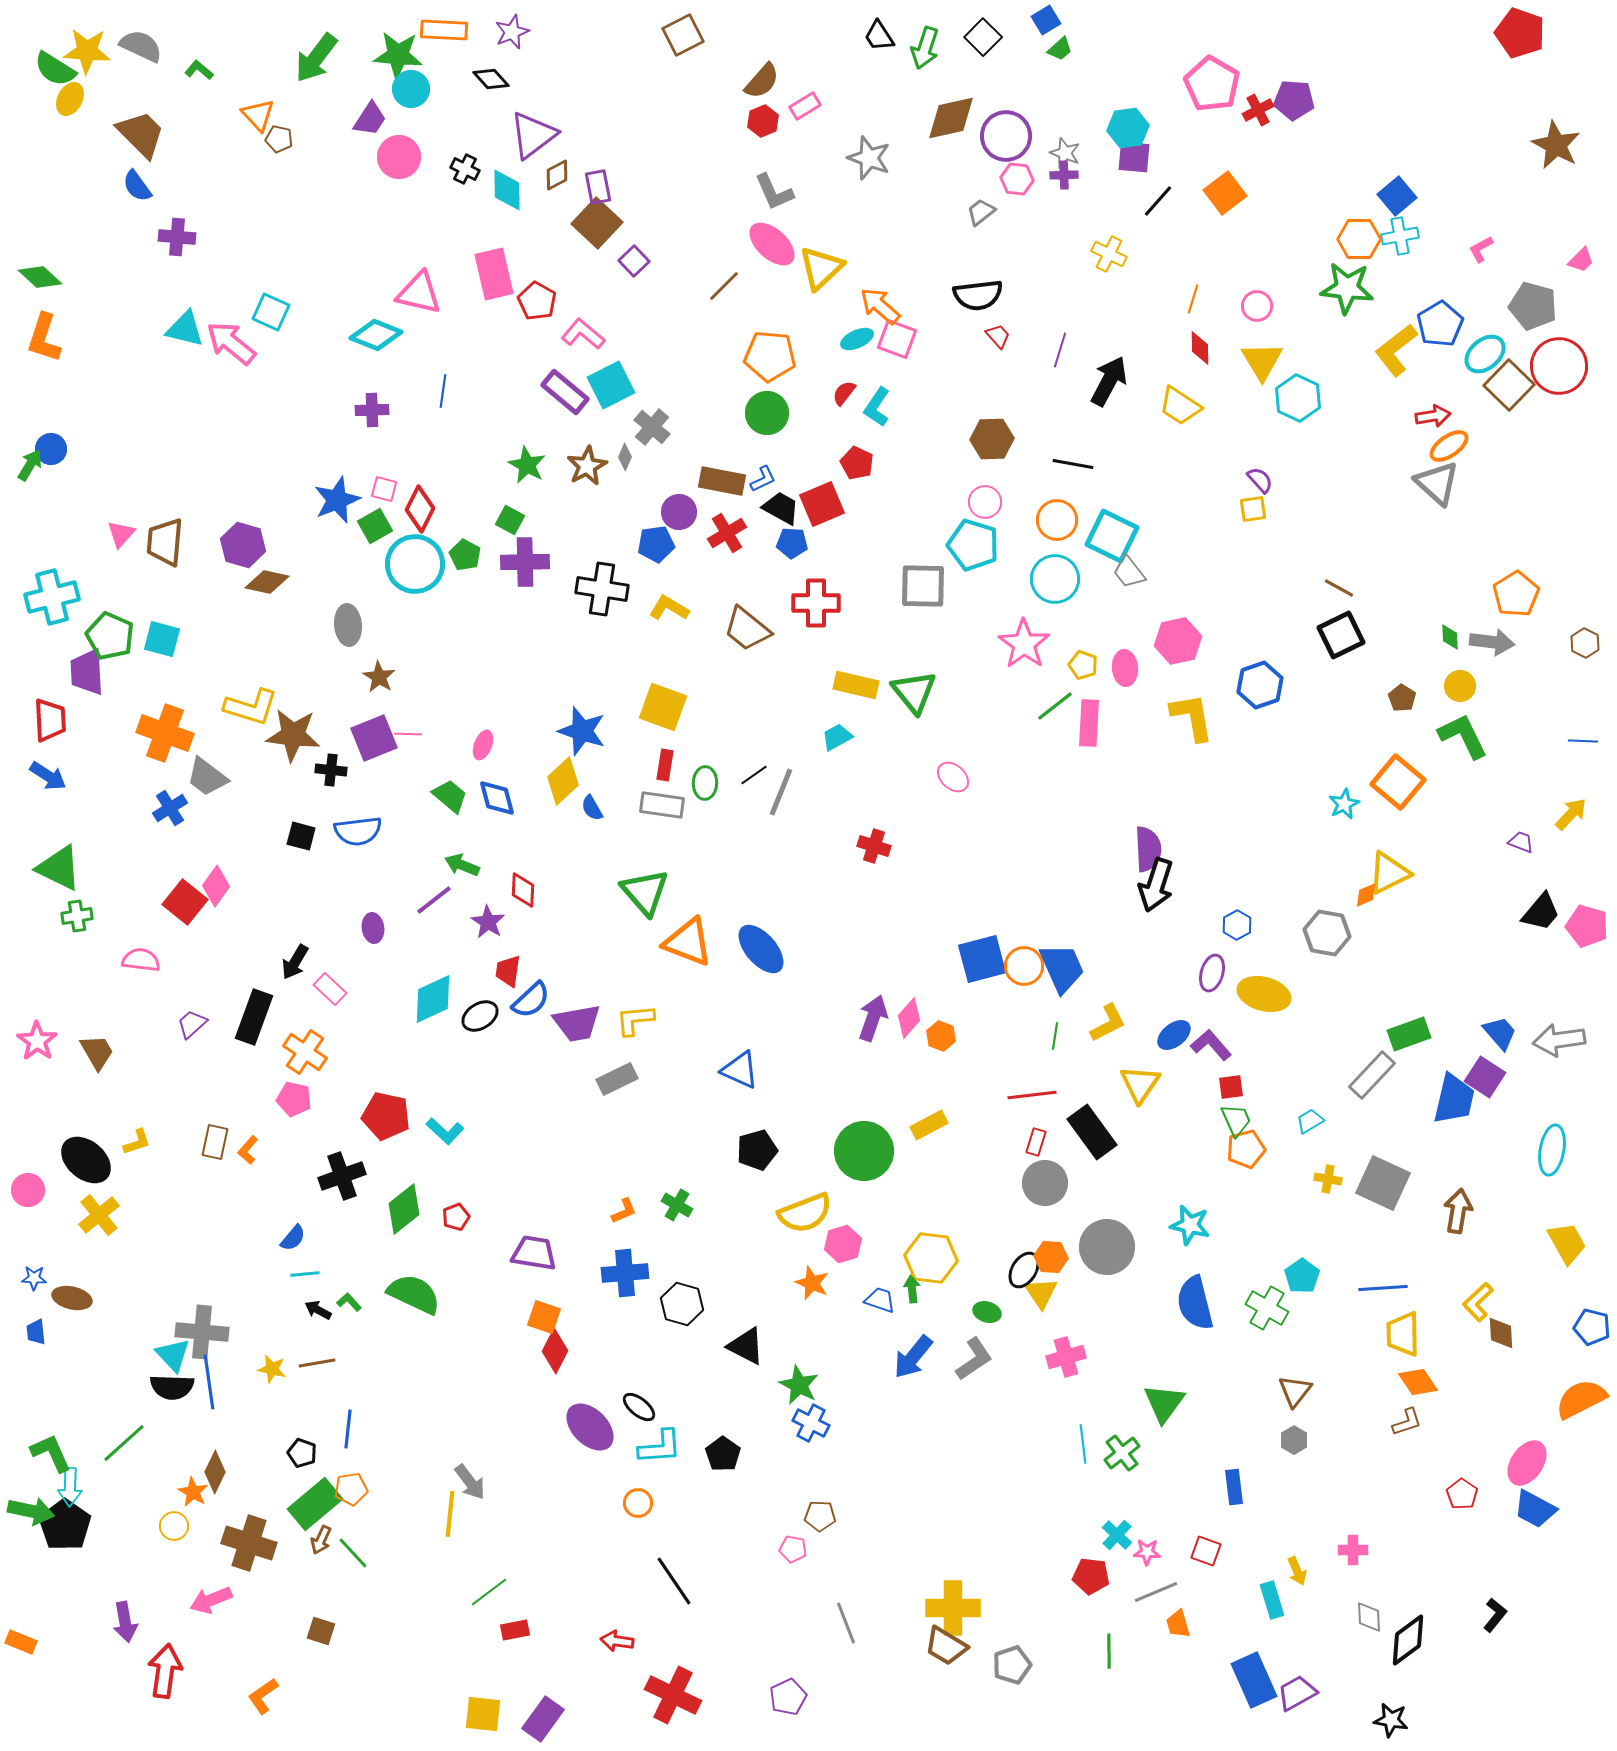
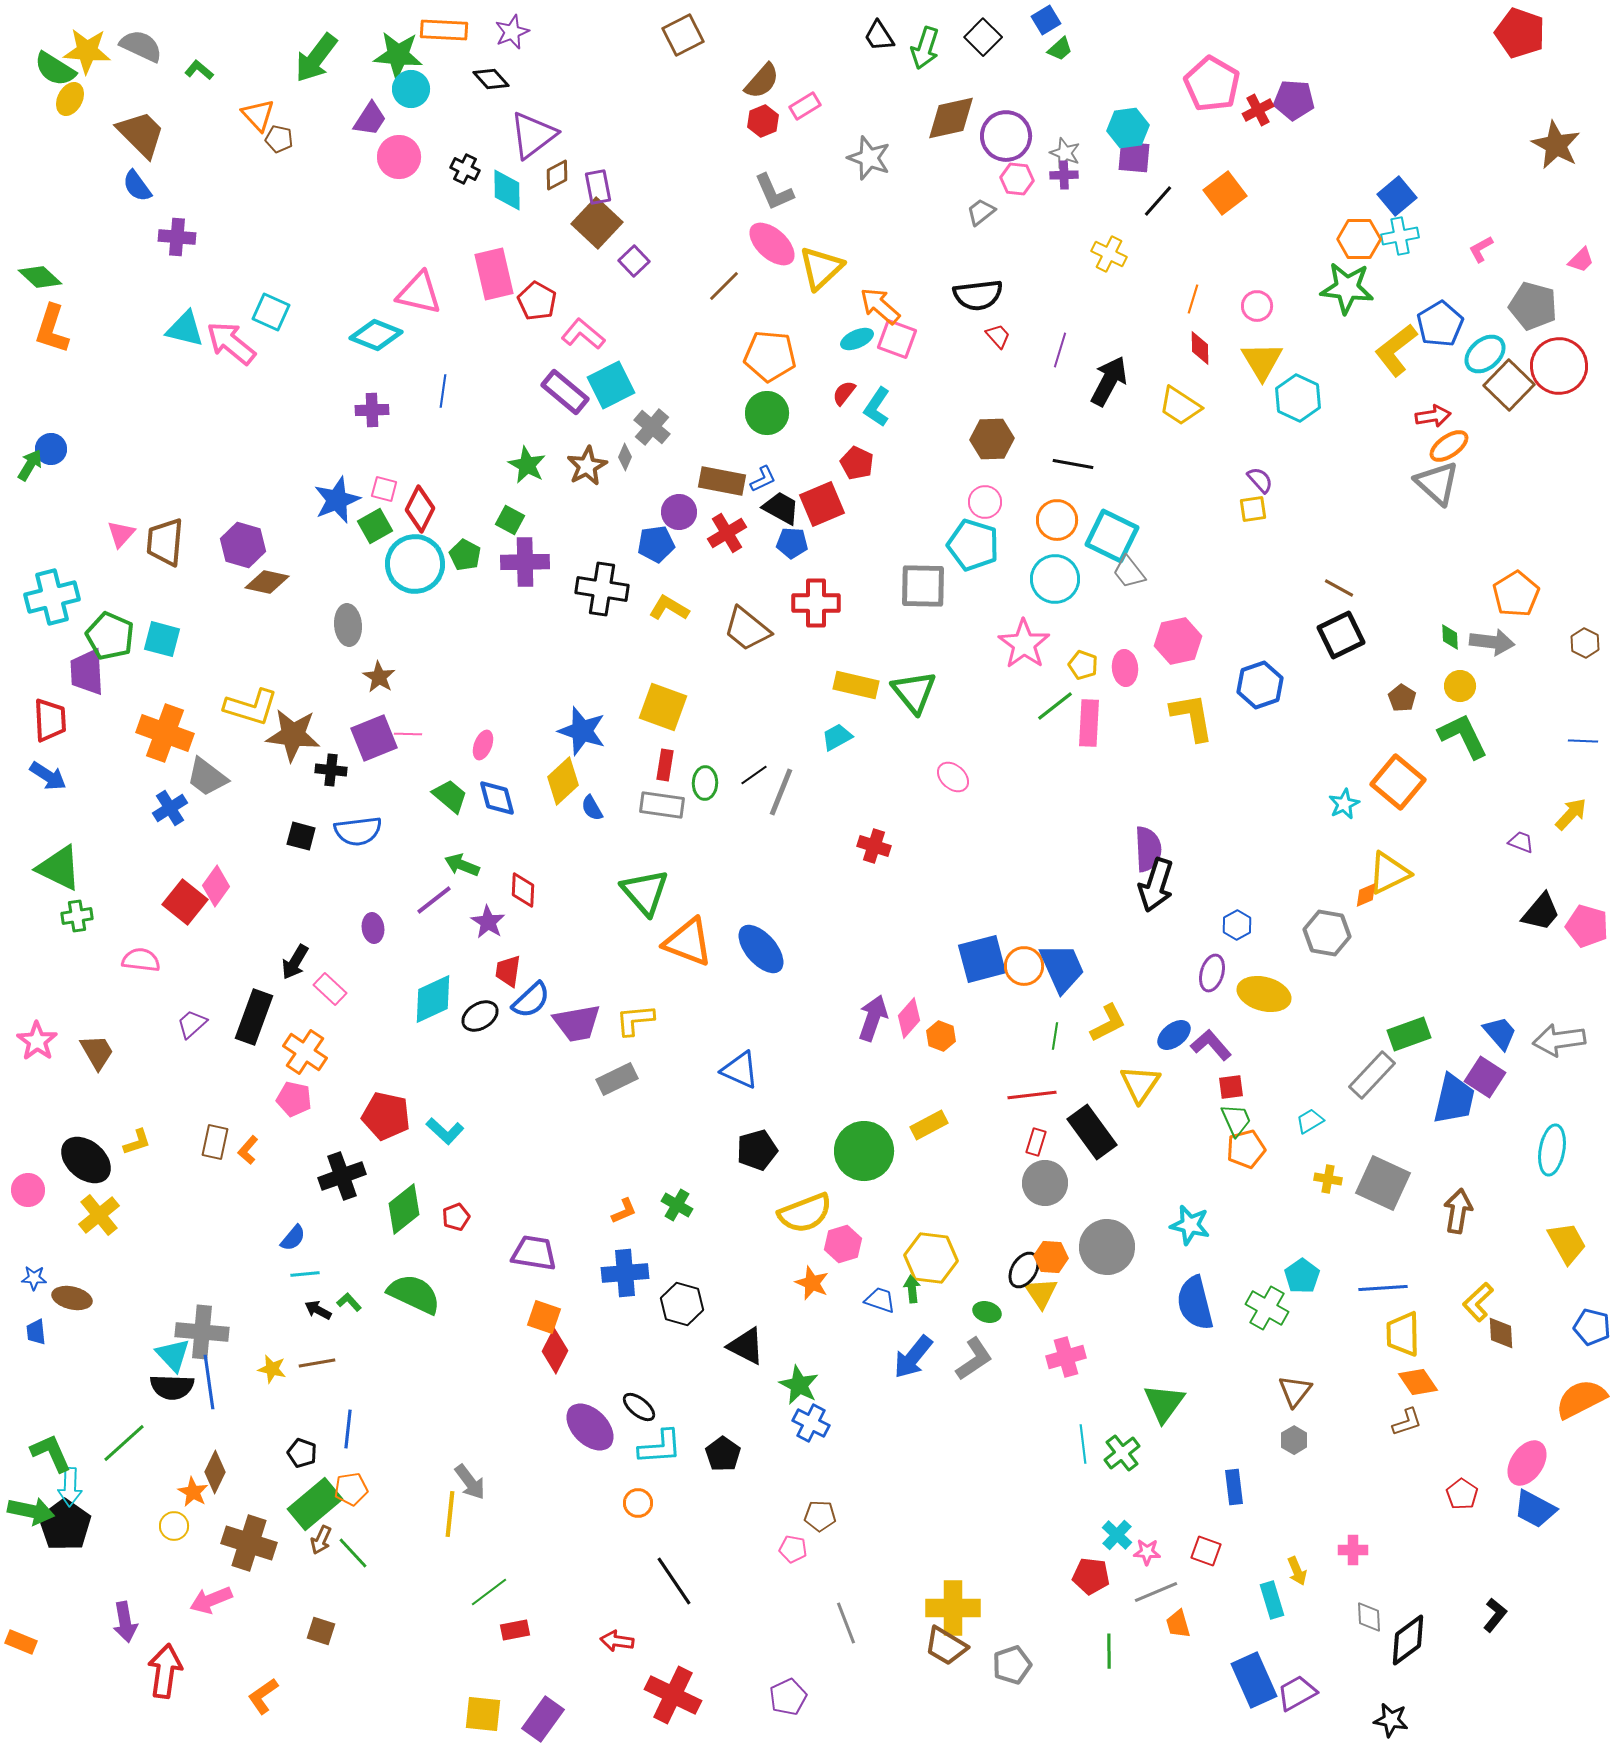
orange L-shape at (44, 338): moved 8 px right, 9 px up
